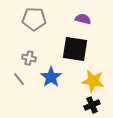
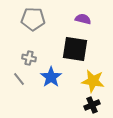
gray pentagon: moved 1 px left
